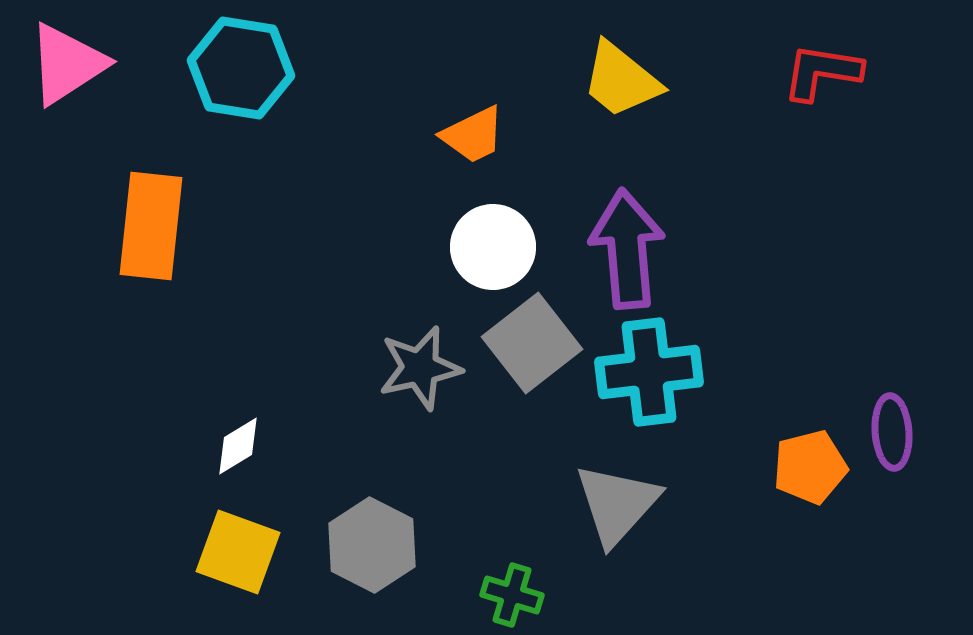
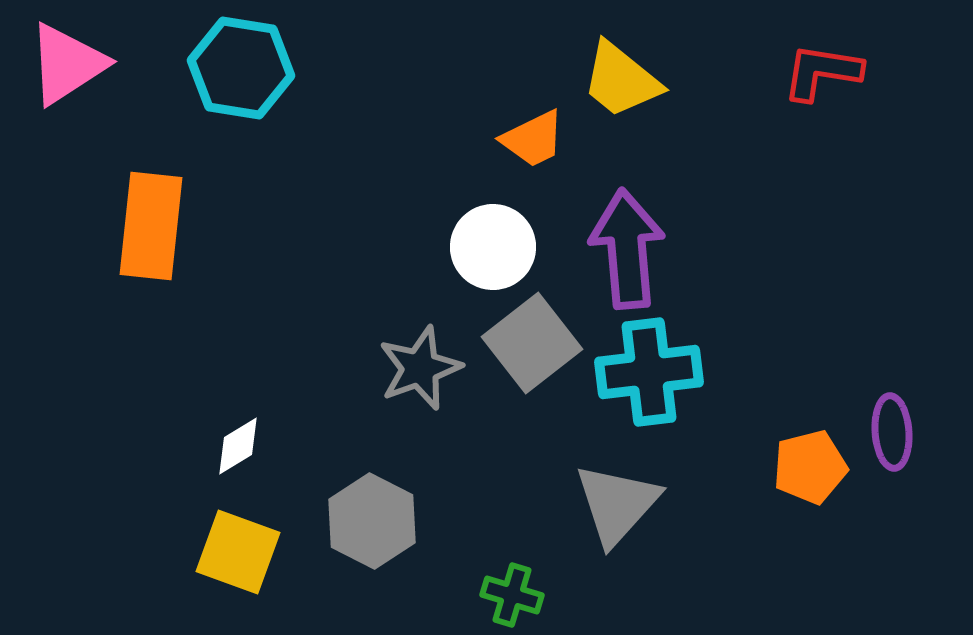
orange trapezoid: moved 60 px right, 4 px down
gray star: rotated 8 degrees counterclockwise
gray hexagon: moved 24 px up
